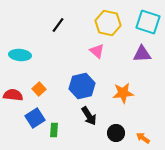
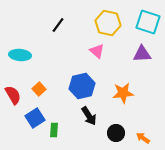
red semicircle: rotated 54 degrees clockwise
